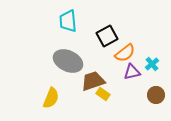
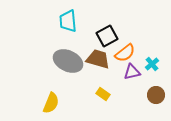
brown trapezoid: moved 5 px right, 22 px up; rotated 35 degrees clockwise
yellow semicircle: moved 5 px down
